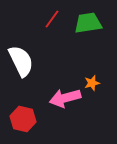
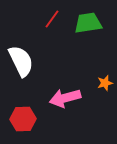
orange star: moved 13 px right
red hexagon: rotated 15 degrees counterclockwise
